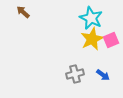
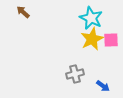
pink square: rotated 21 degrees clockwise
blue arrow: moved 11 px down
